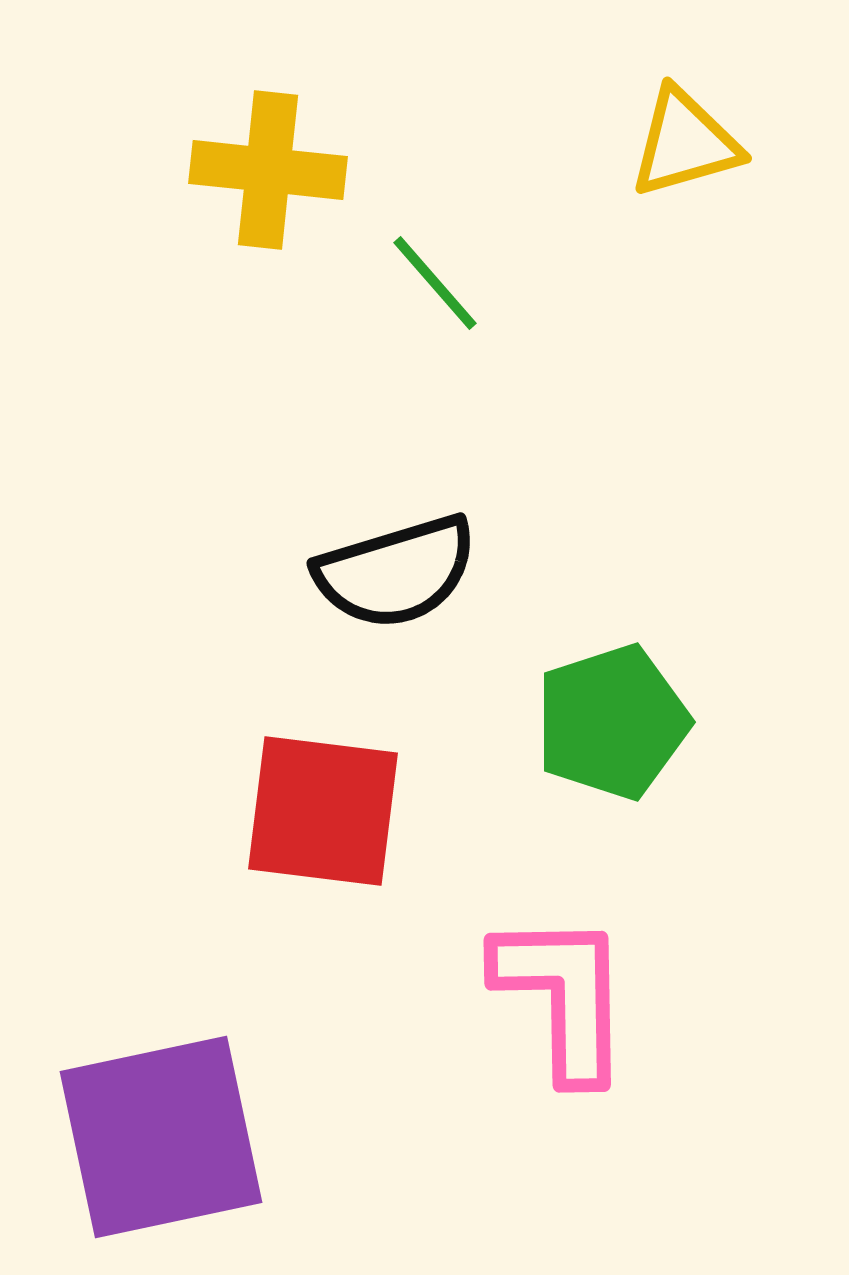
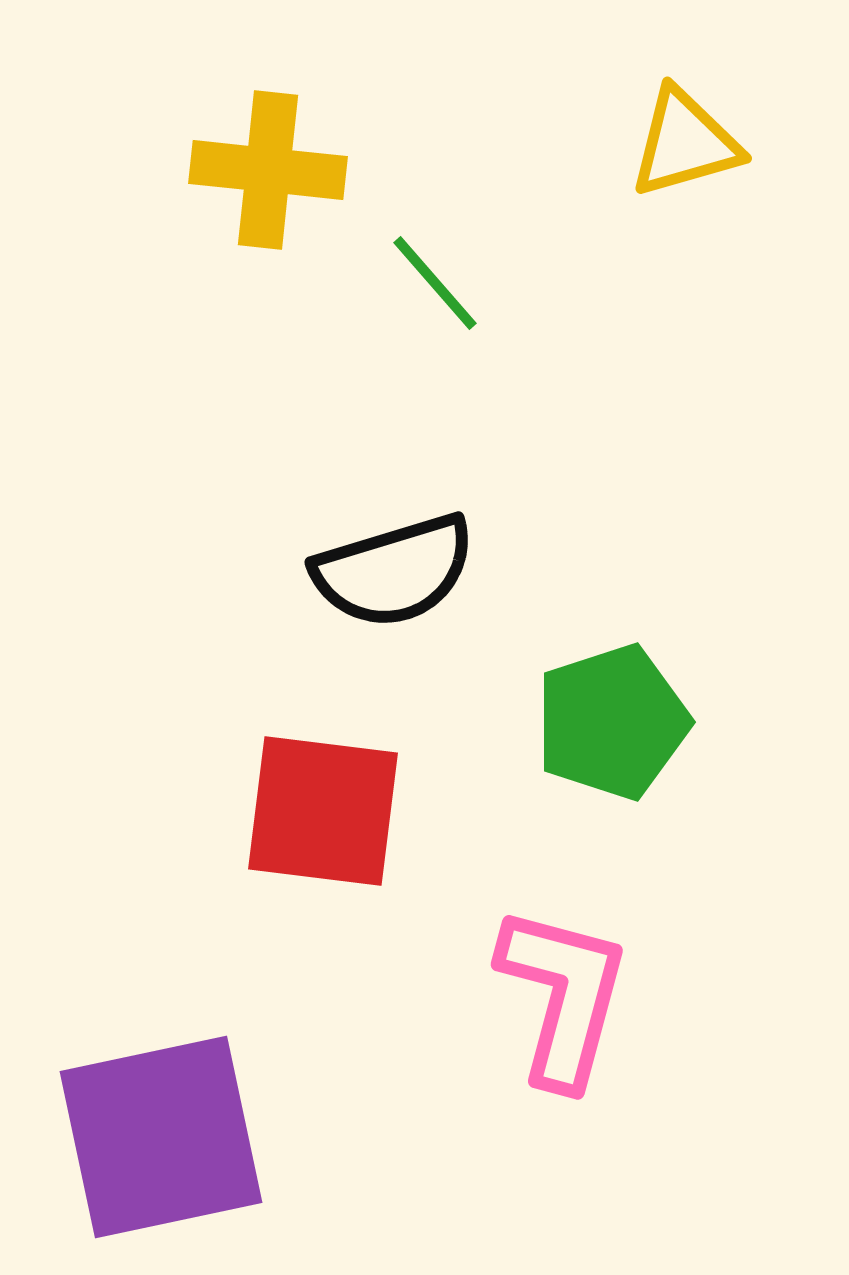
black semicircle: moved 2 px left, 1 px up
pink L-shape: rotated 16 degrees clockwise
